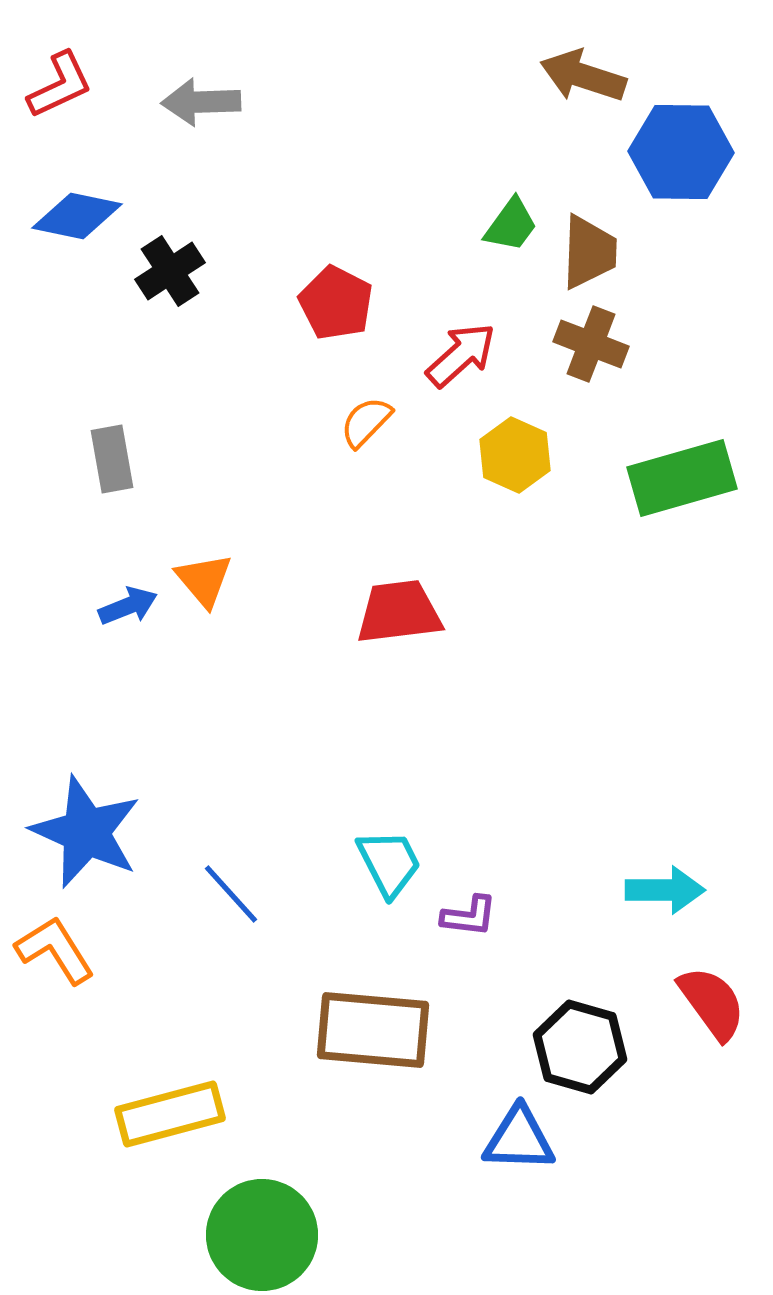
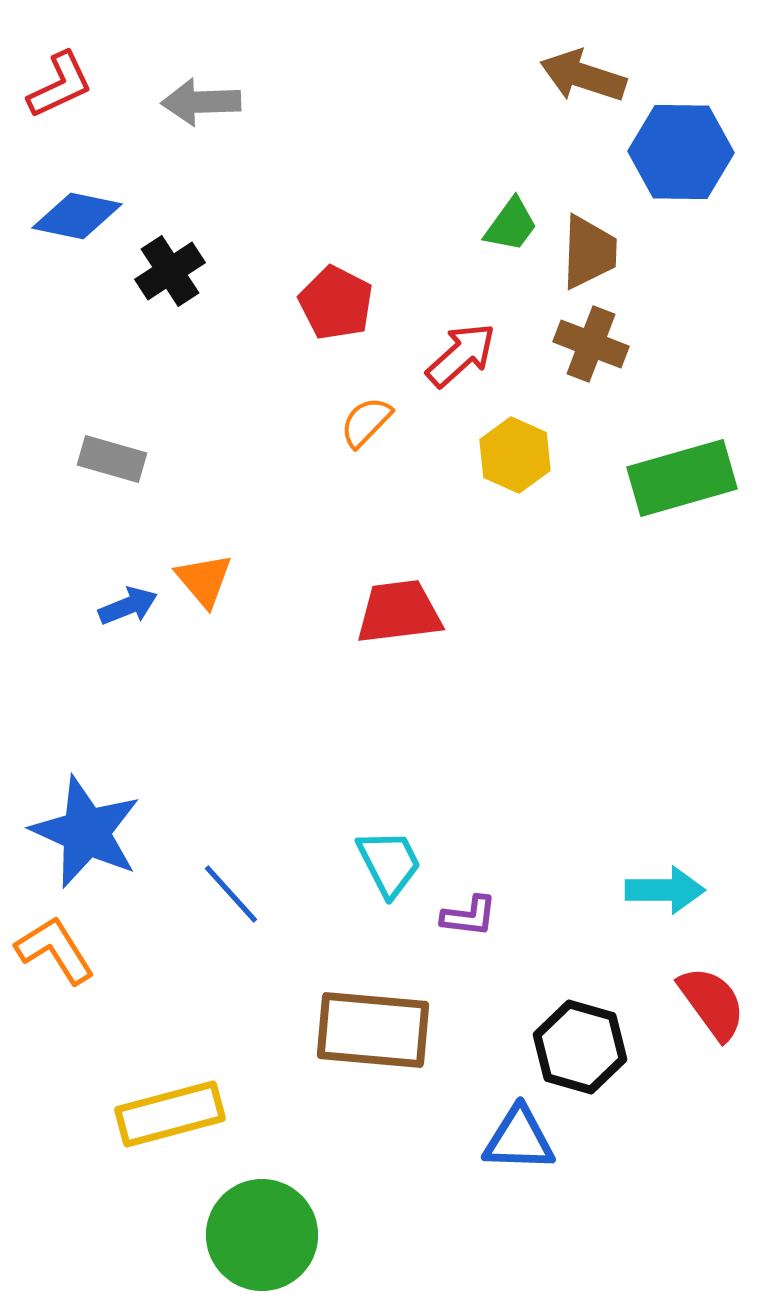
gray rectangle: rotated 64 degrees counterclockwise
